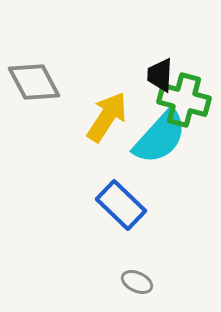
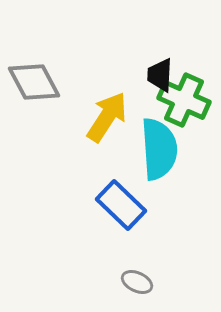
green cross: rotated 9 degrees clockwise
cyan semicircle: moved 1 px left, 12 px down; rotated 46 degrees counterclockwise
